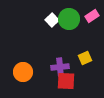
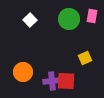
pink rectangle: rotated 48 degrees counterclockwise
white square: moved 22 px left
purple cross: moved 8 px left, 14 px down
